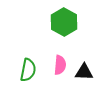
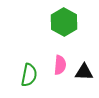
green semicircle: moved 1 px right, 5 px down
